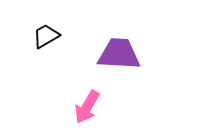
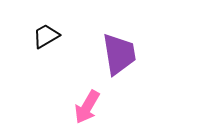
purple trapezoid: rotated 78 degrees clockwise
